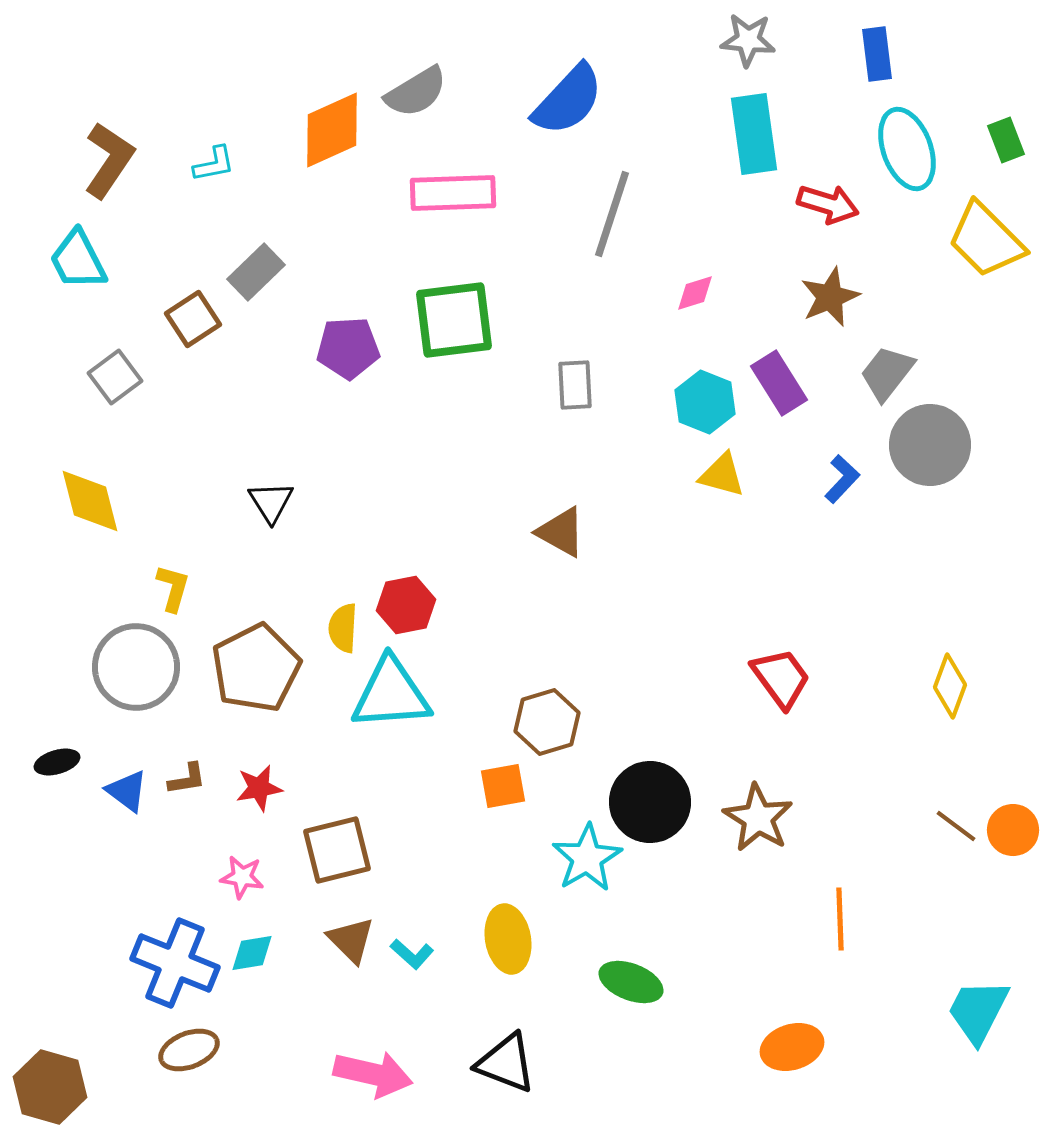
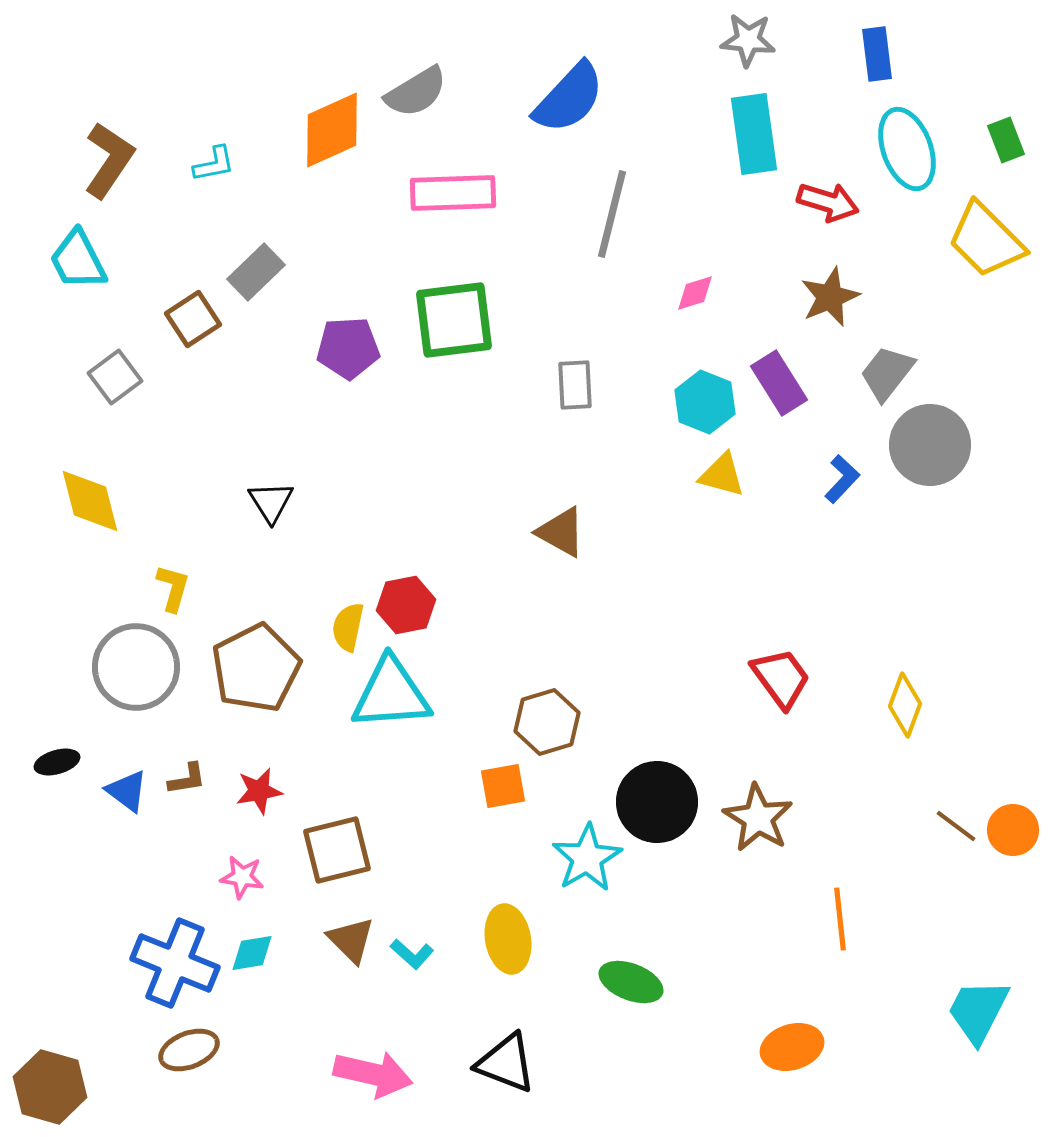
blue semicircle at (568, 100): moved 1 px right, 2 px up
red arrow at (828, 204): moved 2 px up
gray line at (612, 214): rotated 4 degrees counterclockwise
yellow semicircle at (343, 628): moved 5 px right, 1 px up; rotated 9 degrees clockwise
yellow diamond at (950, 686): moved 45 px left, 19 px down
red star at (259, 788): moved 3 px down
black circle at (650, 802): moved 7 px right
orange line at (840, 919): rotated 4 degrees counterclockwise
